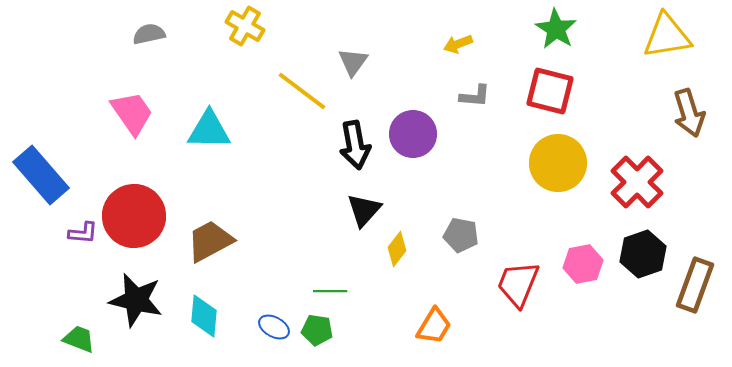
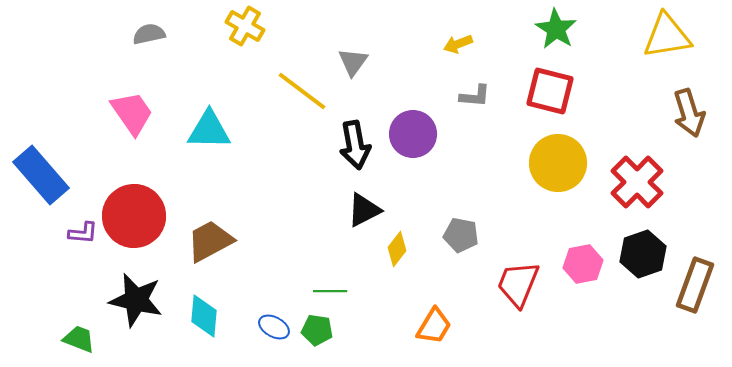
black triangle: rotated 21 degrees clockwise
